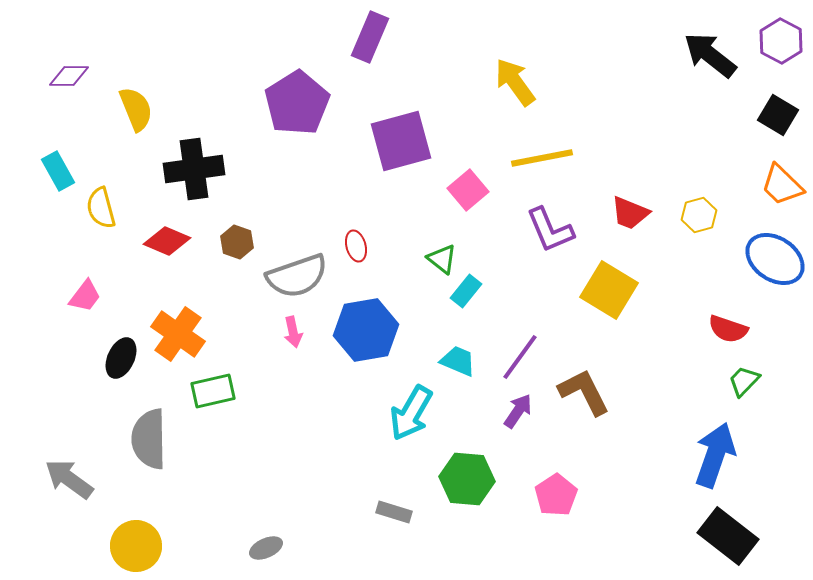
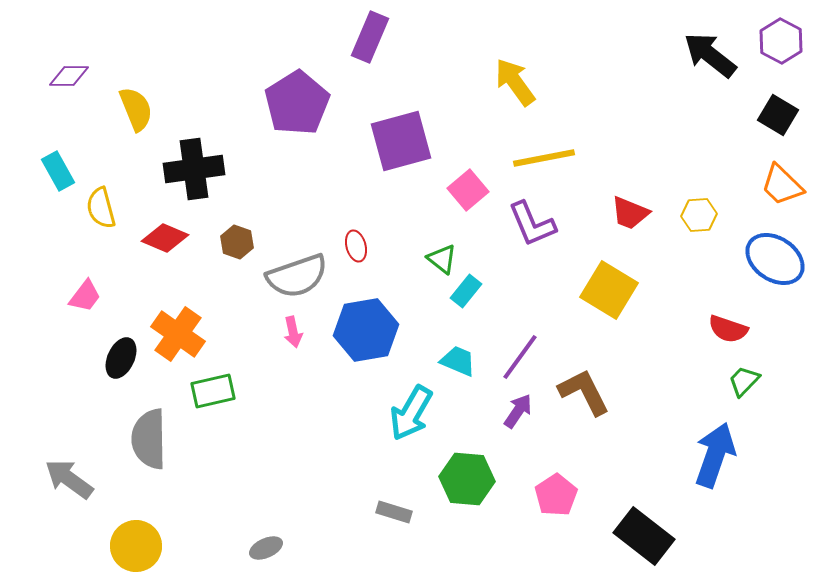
yellow line at (542, 158): moved 2 px right
yellow hexagon at (699, 215): rotated 12 degrees clockwise
purple L-shape at (550, 230): moved 18 px left, 6 px up
red diamond at (167, 241): moved 2 px left, 3 px up
black rectangle at (728, 536): moved 84 px left
